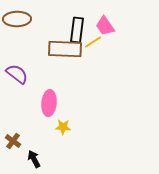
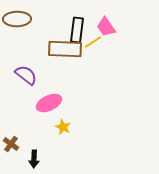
pink trapezoid: moved 1 px right, 1 px down
purple semicircle: moved 9 px right, 1 px down
pink ellipse: rotated 60 degrees clockwise
yellow star: rotated 21 degrees clockwise
brown cross: moved 2 px left, 3 px down
black arrow: rotated 150 degrees counterclockwise
